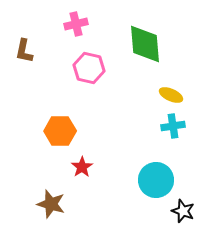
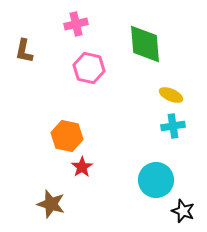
orange hexagon: moved 7 px right, 5 px down; rotated 12 degrees clockwise
